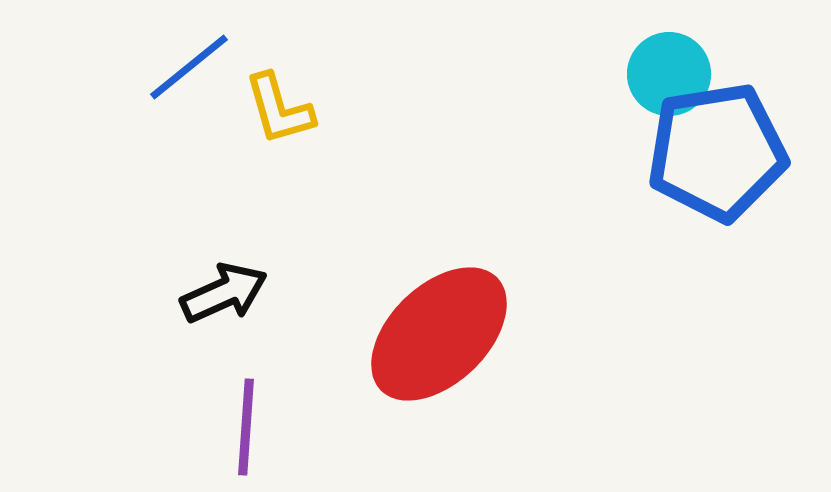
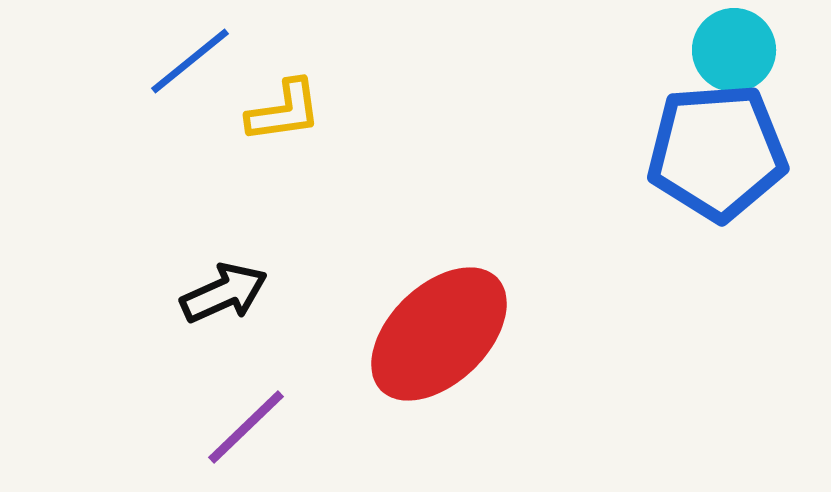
blue line: moved 1 px right, 6 px up
cyan circle: moved 65 px right, 24 px up
yellow L-shape: moved 5 px right, 2 px down; rotated 82 degrees counterclockwise
blue pentagon: rotated 5 degrees clockwise
purple line: rotated 42 degrees clockwise
